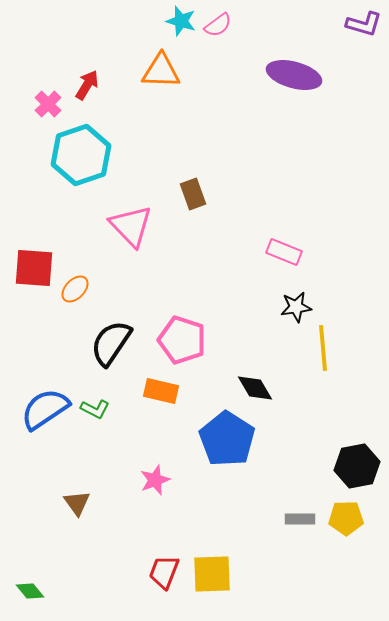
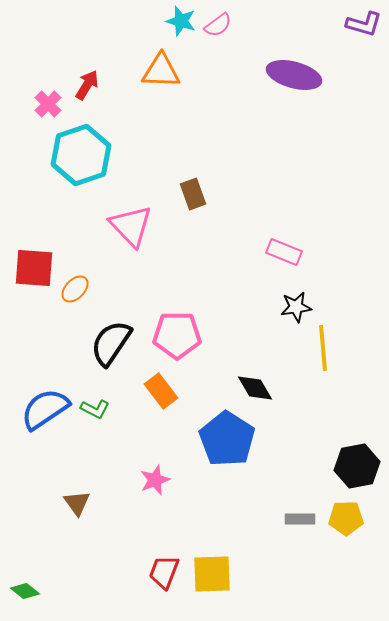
pink pentagon: moved 5 px left, 5 px up; rotated 18 degrees counterclockwise
orange rectangle: rotated 40 degrees clockwise
green diamond: moved 5 px left; rotated 12 degrees counterclockwise
